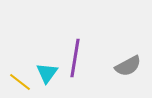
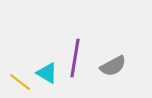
gray semicircle: moved 15 px left
cyan triangle: rotated 35 degrees counterclockwise
